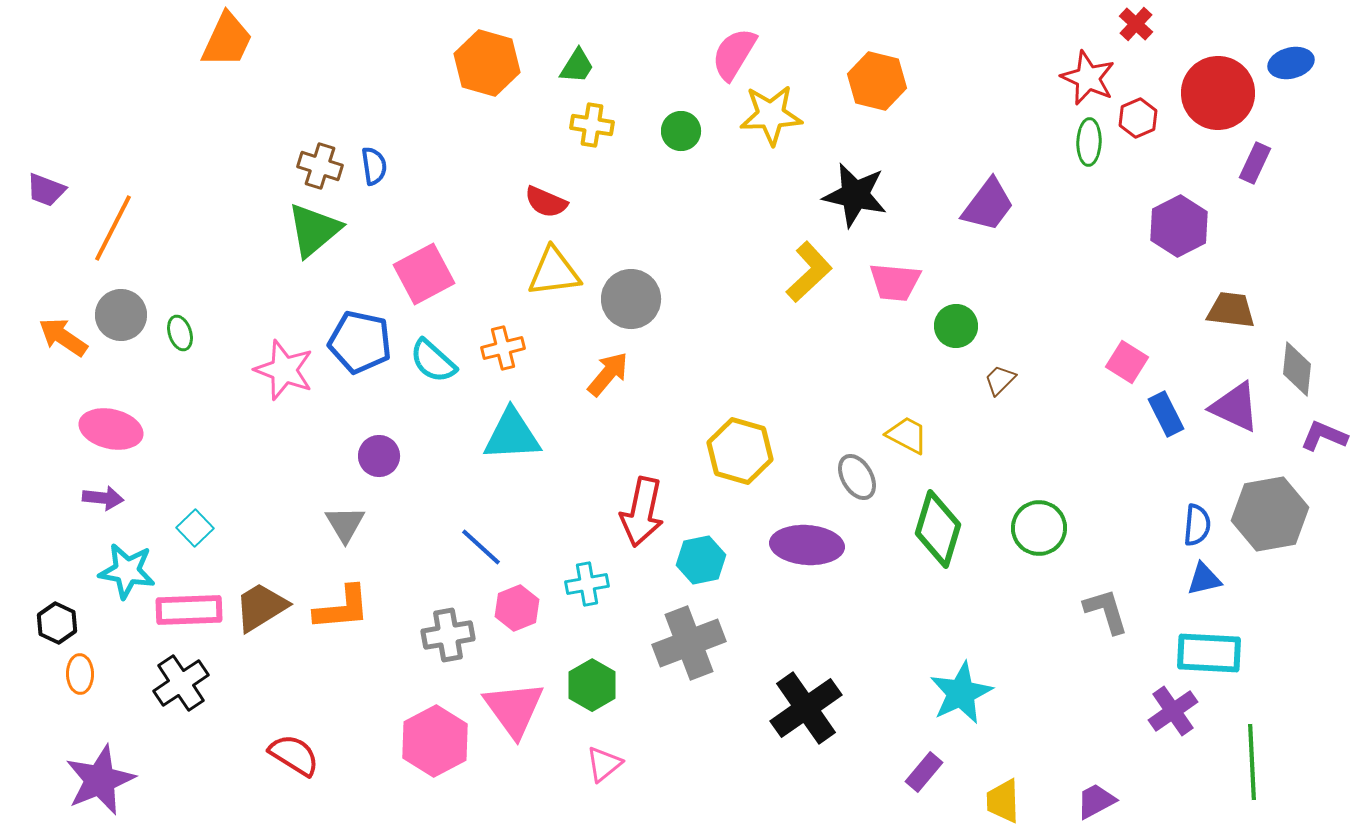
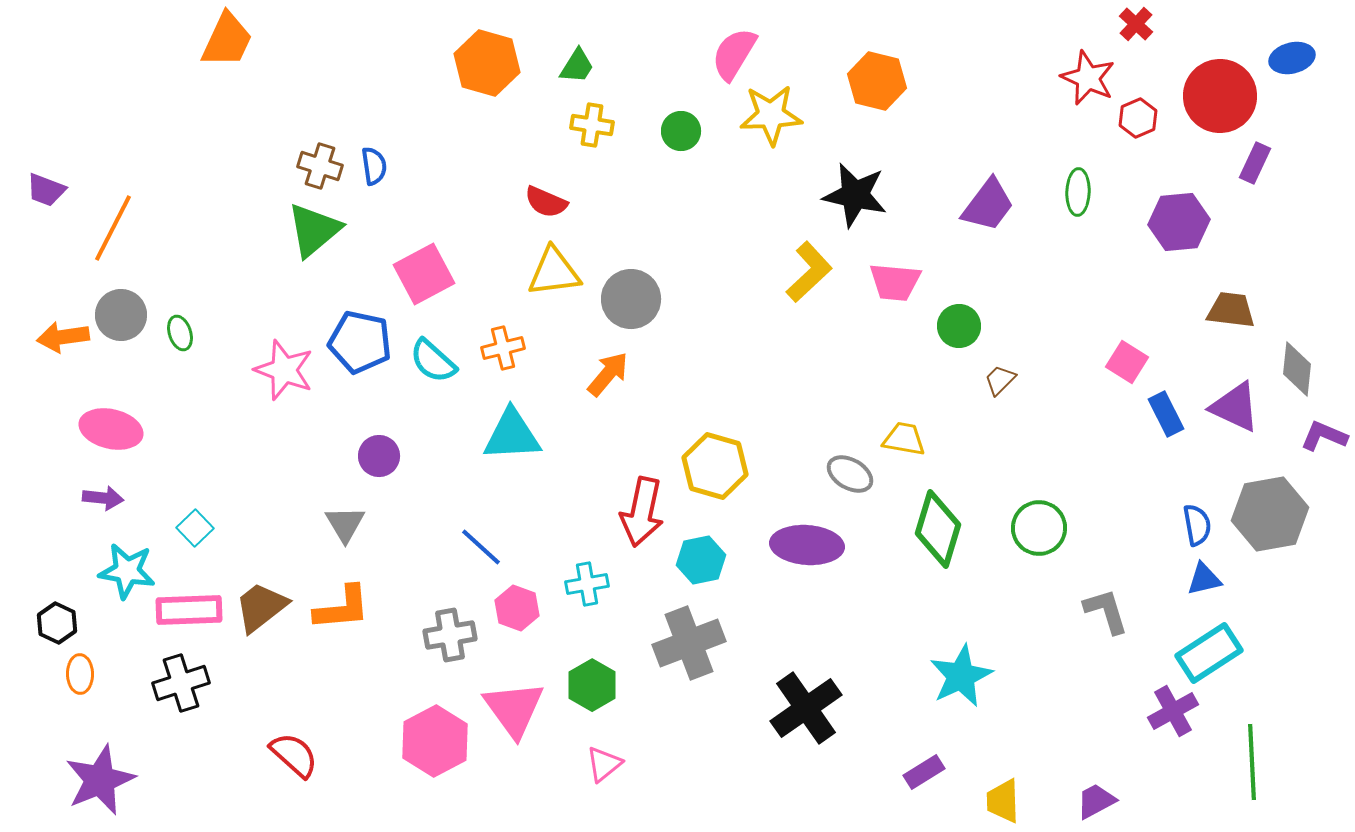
blue ellipse at (1291, 63): moved 1 px right, 5 px up
red circle at (1218, 93): moved 2 px right, 3 px down
green ellipse at (1089, 142): moved 11 px left, 50 px down
purple hexagon at (1179, 226): moved 4 px up; rotated 22 degrees clockwise
green circle at (956, 326): moved 3 px right
orange arrow at (63, 337): rotated 42 degrees counterclockwise
yellow trapezoid at (907, 435): moved 3 px left, 4 px down; rotated 18 degrees counterclockwise
yellow hexagon at (740, 451): moved 25 px left, 15 px down
gray ellipse at (857, 477): moved 7 px left, 3 px up; rotated 30 degrees counterclockwise
blue semicircle at (1197, 525): rotated 15 degrees counterclockwise
brown trapezoid at (261, 607): rotated 6 degrees counterclockwise
pink hexagon at (517, 608): rotated 18 degrees counterclockwise
gray cross at (448, 635): moved 2 px right
cyan rectangle at (1209, 653): rotated 36 degrees counterclockwise
black cross at (181, 683): rotated 16 degrees clockwise
cyan star at (961, 693): moved 17 px up
purple cross at (1173, 711): rotated 6 degrees clockwise
red semicircle at (294, 755): rotated 10 degrees clockwise
purple rectangle at (924, 772): rotated 18 degrees clockwise
